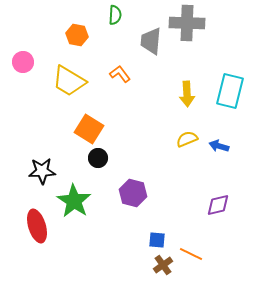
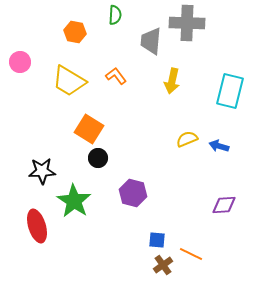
orange hexagon: moved 2 px left, 3 px up
pink circle: moved 3 px left
orange L-shape: moved 4 px left, 2 px down
yellow arrow: moved 15 px left, 13 px up; rotated 15 degrees clockwise
purple diamond: moved 6 px right; rotated 10 degrees clockwise
